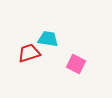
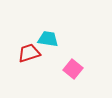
pink square: moved 3 px left, 5 px down; rotated 12 degrees clockwise
